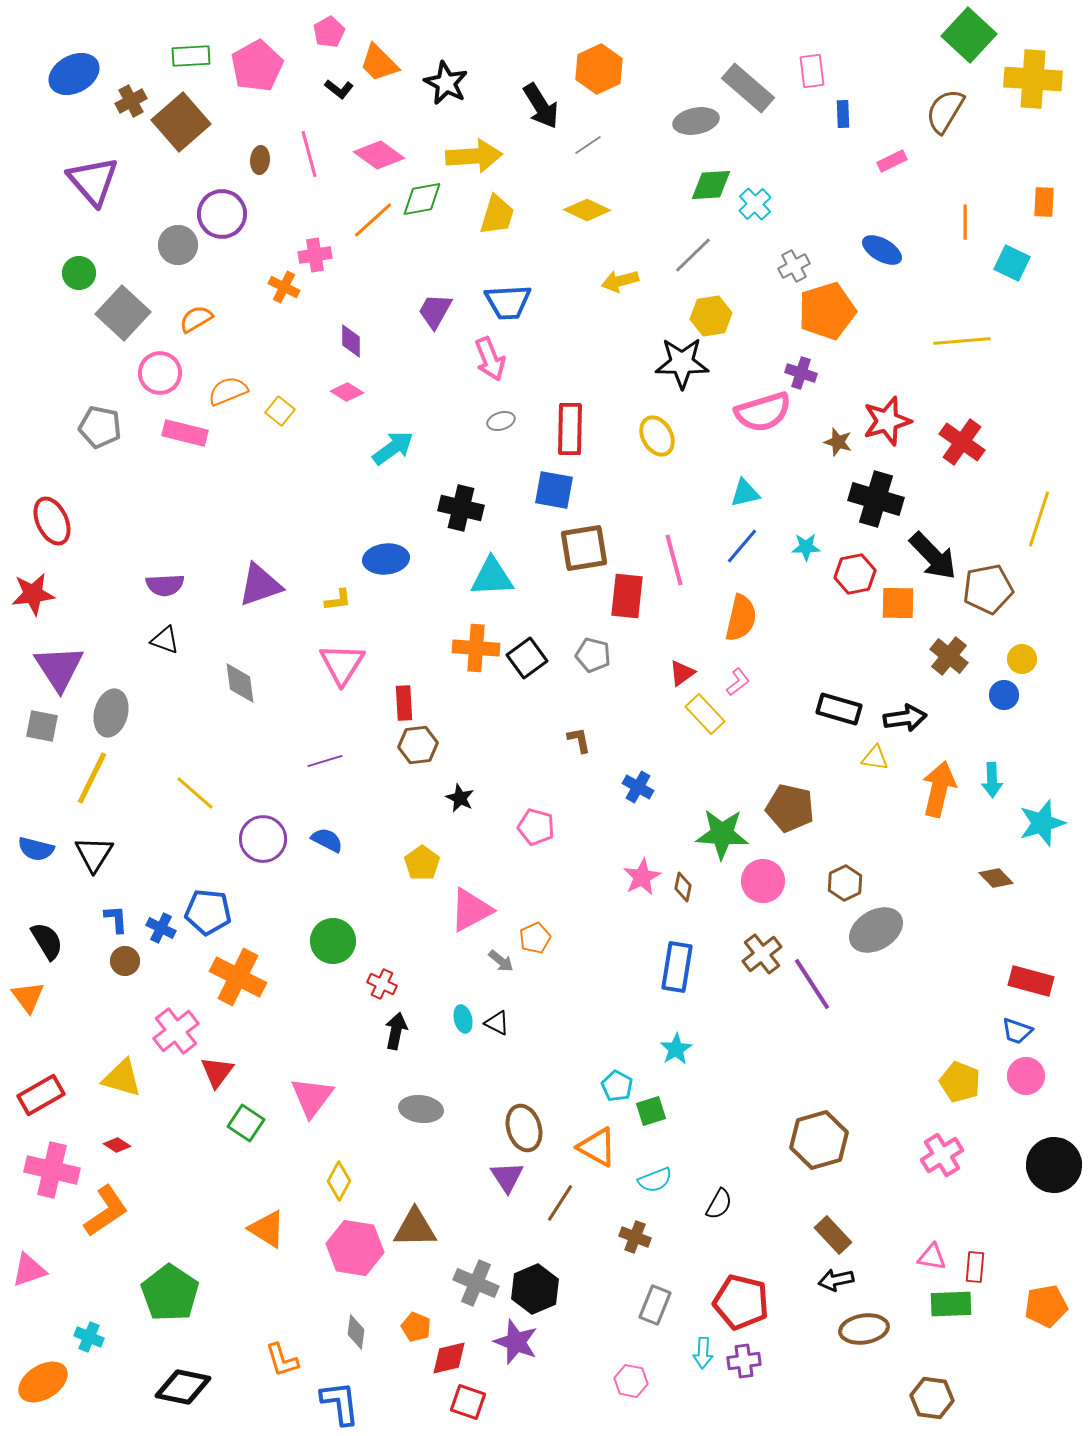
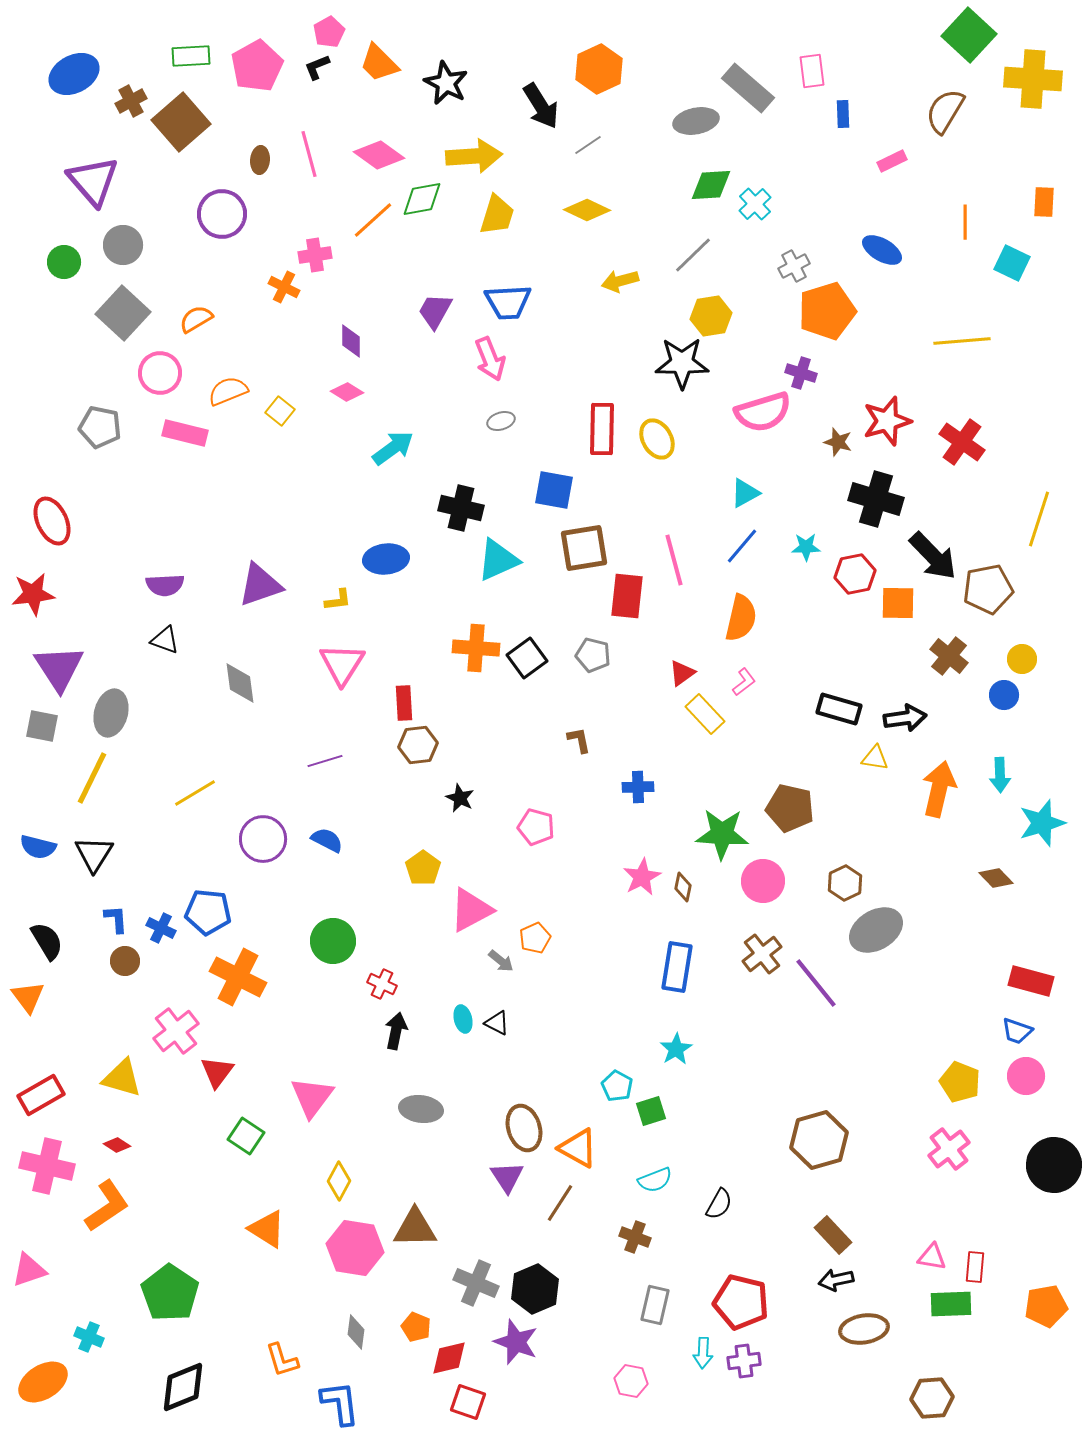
black L-shape at (339, 89): moved 22 px left, 22 px up; rotated 120 degrees clockwise
gray circle at (178, 245): moved 55 px left
green circle at (79, 273): moved 15 px left, 11 px up
red rectangle at (570, 429): moved 32 px right
yellow ellipse at (657, 436): moved 3 px down
cyan triangle at (745, 493): rotated 16 degrees counterclockwise
cyan triangle at (492, 577): moved 6 px right, 17 px up; rotated 21 degrees counterclockwise
pink L-shape at (738, 682): moved 6 px right
cyan arrow at (992, 780): moved 8 px right, 5 px up
blue cross at (638, 787): rotated 32 degrees counterclockwise
yellow line at (195, 793): rotated 72 degrees counterclockwise
blue semicircle at (36, 849): moved 2 px right, 2 px up
yellow pentagon at (422, 863): moved 1 px right, 5 px down
purple line at (812, 984): moved 4 px right, 1 px up; rotated 6 degrees counterclockwise
green square at (246, 1123): moved 13 px down
orange triangle at (597, 1147): moved 19 px left, 1 px down
pink cross at (942, 1155): moved 7 px right, 6 px up; rotated 6 degrees counterclockwise
pink cross at (52, 1170): moved 5 px left, 4 px up
orange L-shape at (106, 1211): moved 1 px right, 5 px up
gray rectangle at (655, 1305): rotated 9 degrees counterclockwise
black diamond at (183, 1387): rotated 34 degrees counterclockwise
brown hexagon at (932, 1398): rotated 12 degrees counterclockwise
